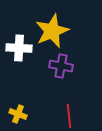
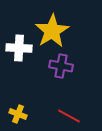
yellow star: rotated 8 degrees counterclockwise
red line: rotated 55 degrees counterclockwise
